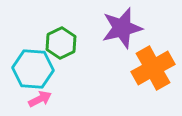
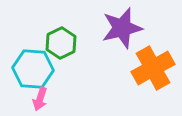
pink arrow: rotated 135 degrees clockwise
